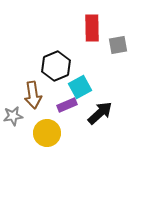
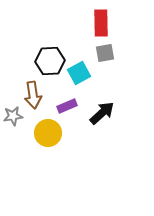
red rectangle: moved 9 px right, 5 px up
gray square: moved 13 px left, 8 px down
black hexagon: moved 6 px left, 5 px up; rotated 20 degrees clockwise
cyan square: moved 1 px left, 14 px up
purple rectangle: moved 1 px down
black arrow: moved 2 px right
yellow circle: moved 1 px right
